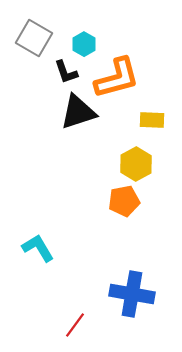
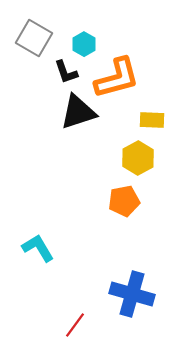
yellow hexagon: moved 2 px right, 6 px up
blue cross: rotated 6 degrees clockwise
